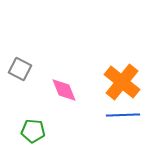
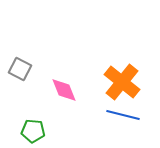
blue line: rotated 16 degrees clockwise
